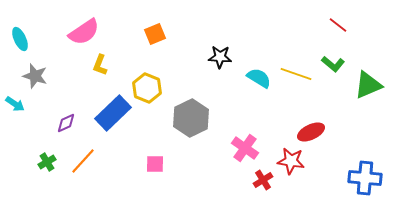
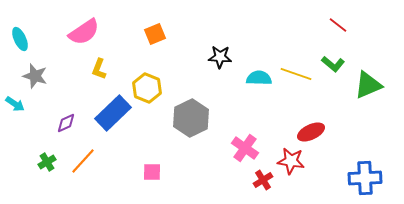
yellow L-shape: moved 1 px left, 4 px down
cyan semicircle: rotated 30 degrees counterclockwise
pink square: moved 3 px left, 8 px down
blue cross: rotated 8 degrees counterclockwise
